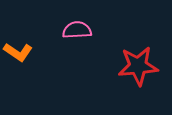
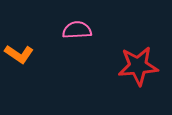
orange L-shape: moved 1 px right, 2 px down
